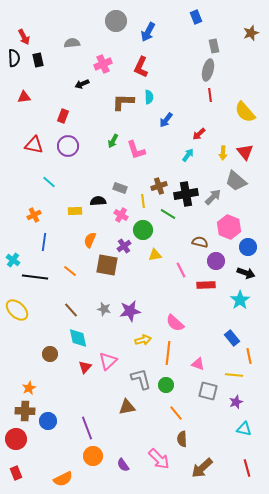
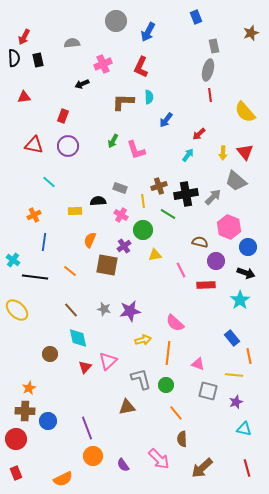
red arrow at (24, 37): rotated 56 degrees clockwise
